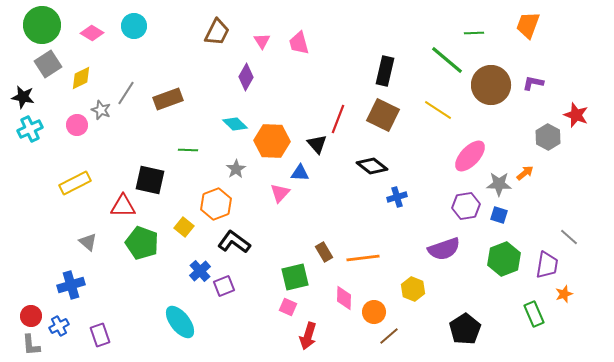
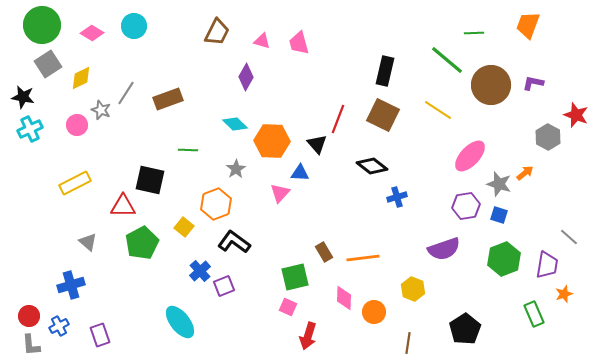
pink triangle at (262, 41): rotated 42 degrees counterclockwise
gray star at (499, 184): rotated 15 degrees clockwise
green pentagon at (142, 243): rotated 24 degrees clockwise
red circle at (31, 316): moved 2 px left
brown line at (389, 336): moved 19 px right, 7 px down; rotated 40 degrees counterclockwise
